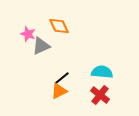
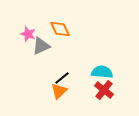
orange diamond: moved 1 px right, 3 px down
orange triangle: rotated 18 degrees counterclockwise
red cross: moved 4 px right, 5 px up
